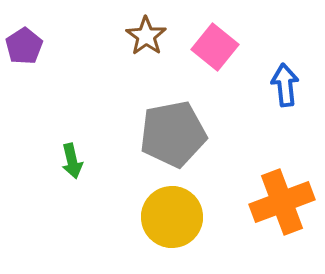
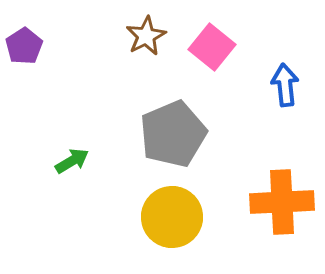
brown star: rotated 9 degrees clockwise
pink square: moved 3 px left
gray pentagon: rotated 12 degrees counterclockwise
green arrow: rotated 108 degrees counterclockwise
orange cross: rotated 18 degrees clockwise
